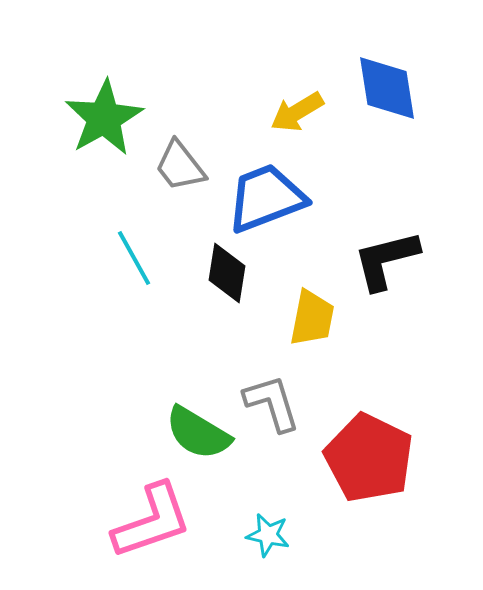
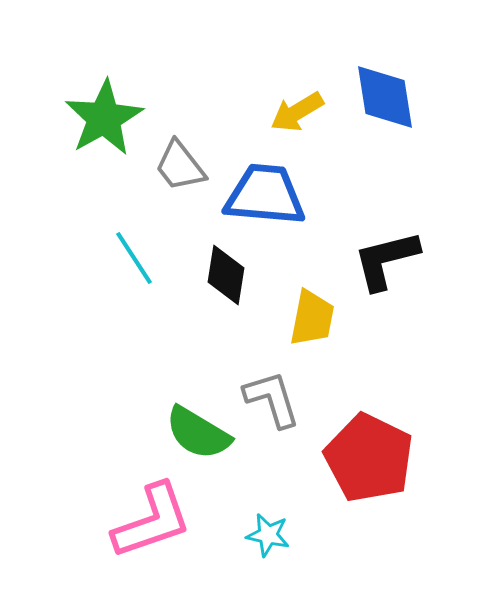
blue diamond: moved 2 px left, 9 px down
blue trapezoid: moved 1 px left, 3 px up; rotated 26 degrees clockwise
cyan line: rotated 4 degrees counterclockwise
black diamond: moved 1 px left, 2 px down
gray L-shape: moved 4 px up
